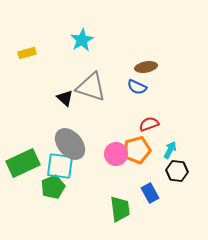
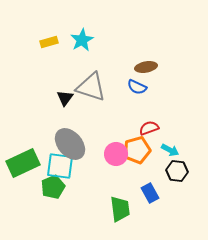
yellow rectangle: moved 22 px right, 11 px up
black triangle: rotated 24 degrees clockwise
red semicircle: moved 4 px down
cyan arrow: rotated 90 degrees clockwise
